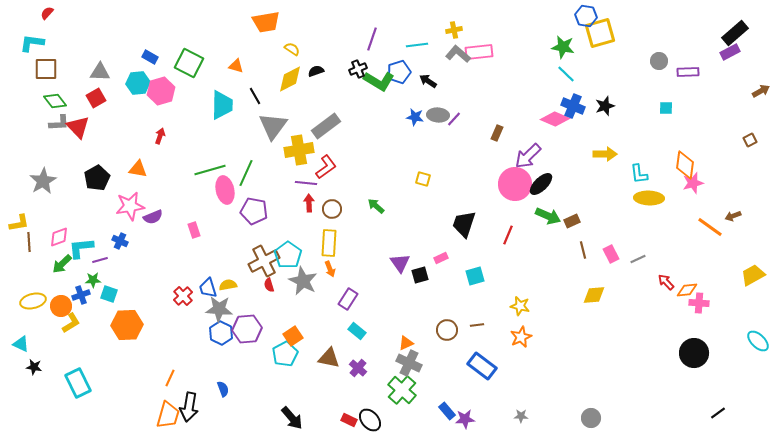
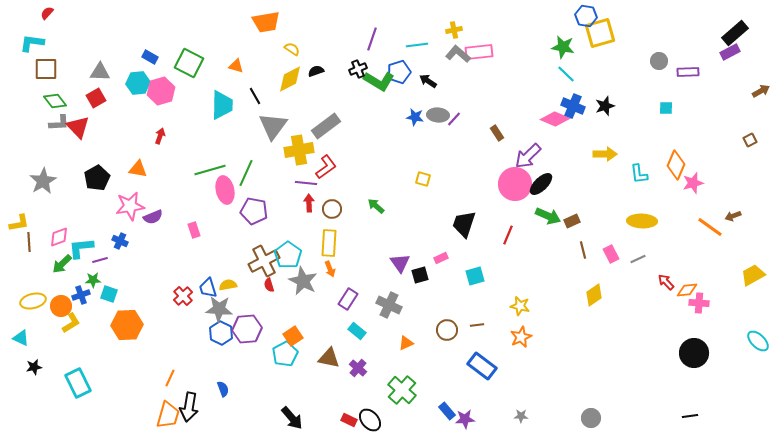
brown rectangle at (497, 133): rotated 56 degrees counterclockwise
orange diamond at (685, 165): moved 9 px left; rotated 16 degrees clockwise
yellow ellipse at (649, 198): moved 7 px left, 23 px down
yellow diamond at (594, 295): rotated 30 degrees counterclockwise
cyan triangle at (21, 344): moved 6 px up
gray cross at (409, 363): moved 20 px left, 58 px up
black star at (34, 367): rotated 21 degrees counterclockwise
black line at (718, 413): moved 28 px left, 3 px down; rotated 28 degrees clockwise
